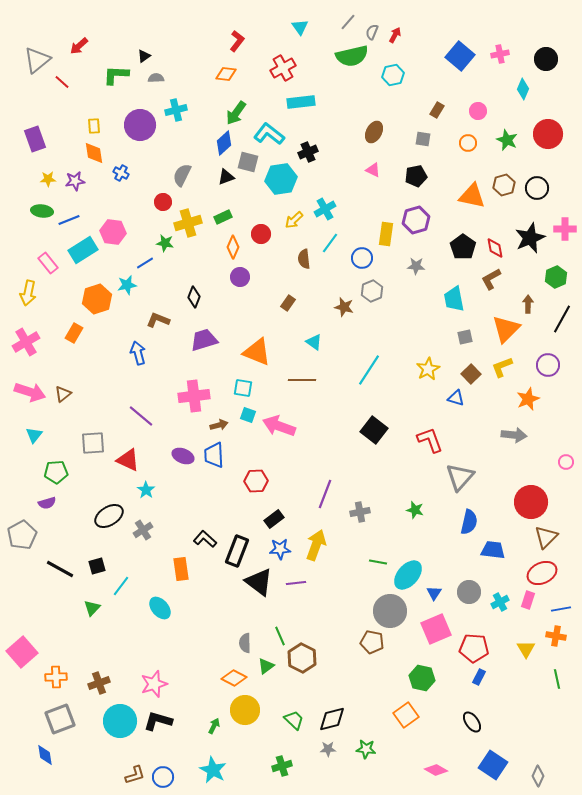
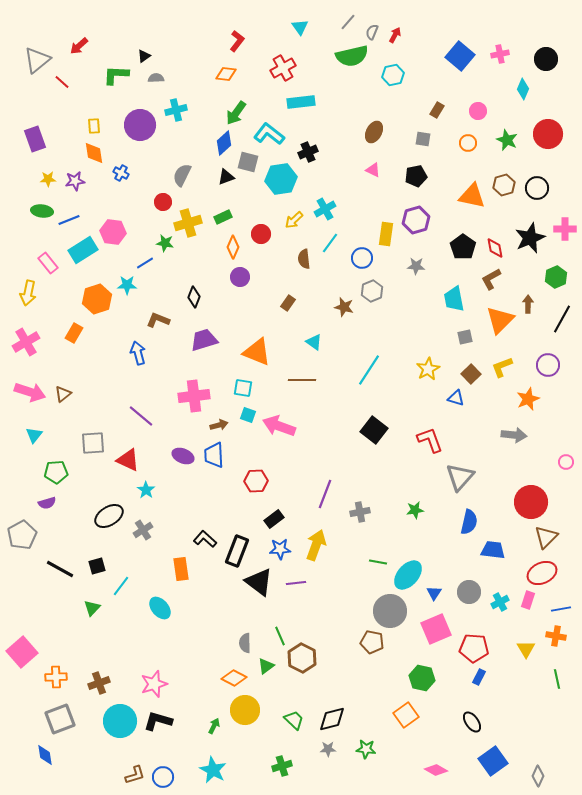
cyan star at (127, 285): rotated 12 degrees clockwise
orange triangle at (506, 329): moved 6 px left, 9 px up
green star at (415, 510): rotated 24 degrees counterclockwise
blue square at (493, 765): moved 4 px up; rotated 20 degrees clockwise
